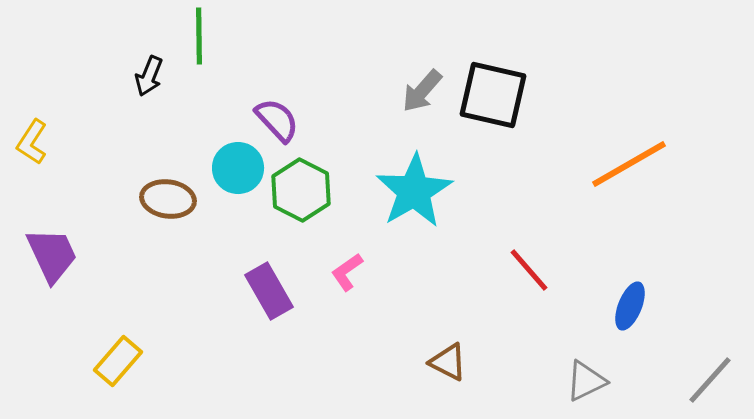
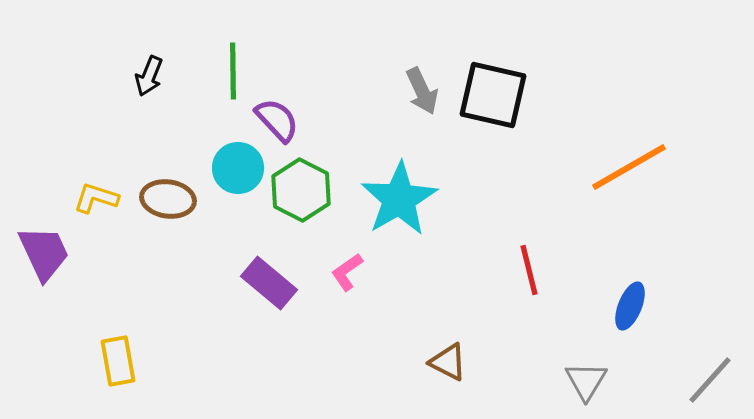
green line: moved 34 px right, 35 px down
gray arrow: rotated 66 degrees counterclockwise
yellow L-shape: moved 64 px right, 56 px down; rotated 75 degrees clockwise
orange line: moved 3 px down
cyan star: moved 15 px left, 8 px down
purple trapezoid: moved 8 px left, 2 px up
red line: rotated 27 degrees clockwise
purple rectangle: moved 8 px up; rotated 20 degrees counterclockwise
yellow rectangle: rotated 51 degrees counterclockwise
gray triangle: rotated 33 degrees counterclockwise
